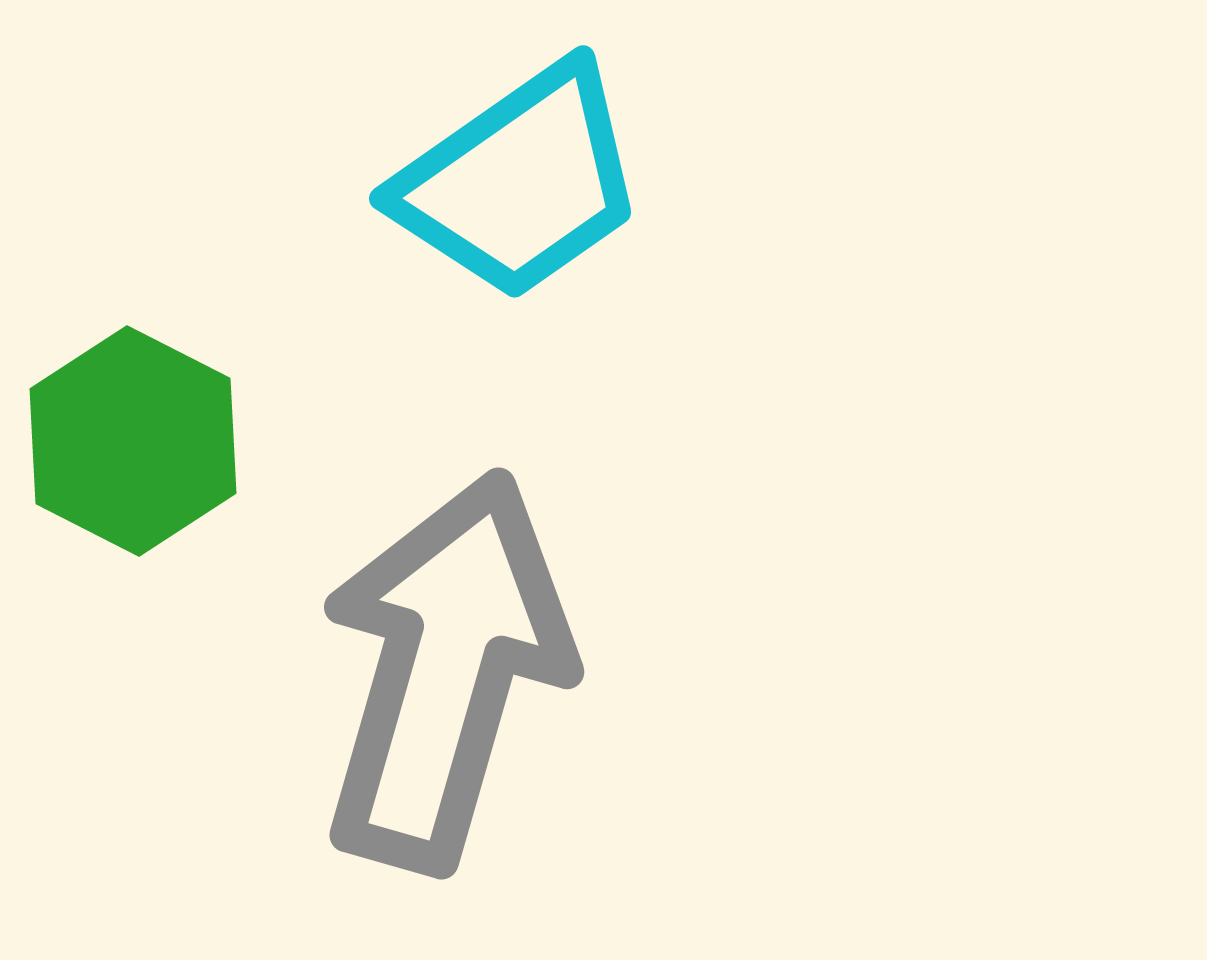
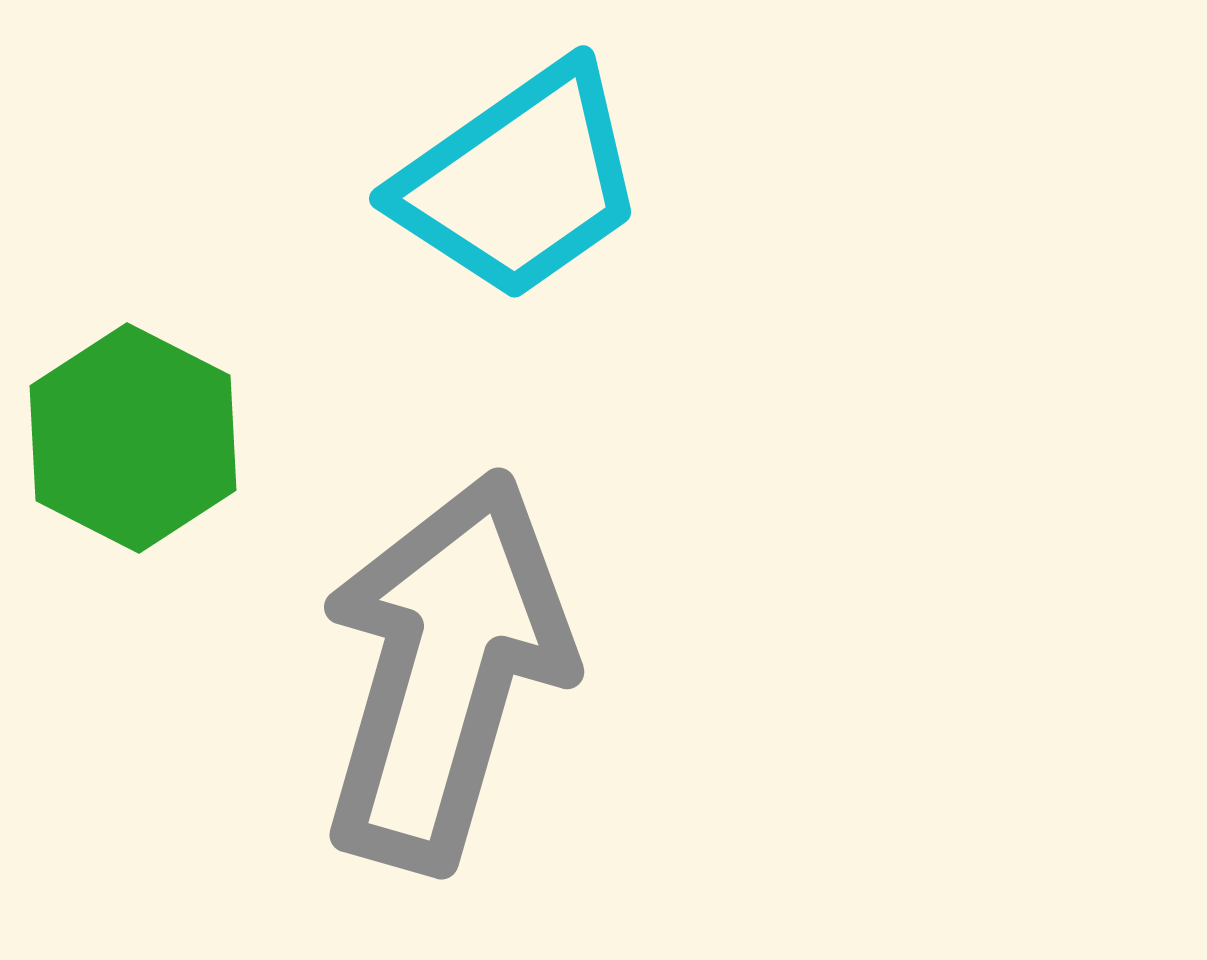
green hexagon: moved 3 px up
